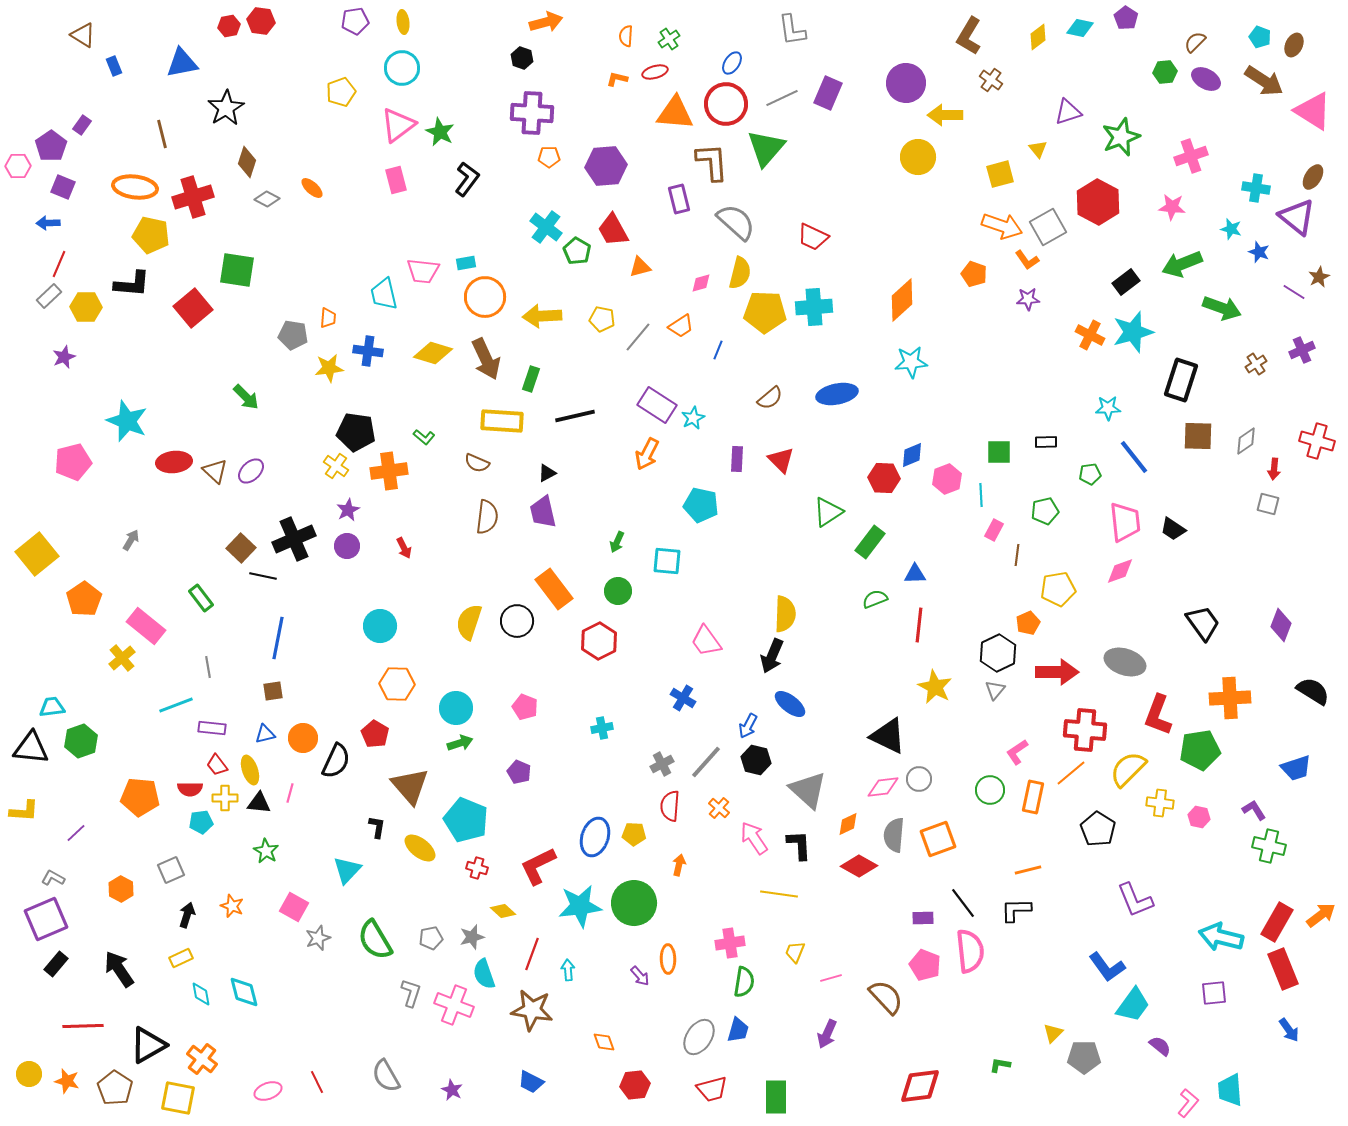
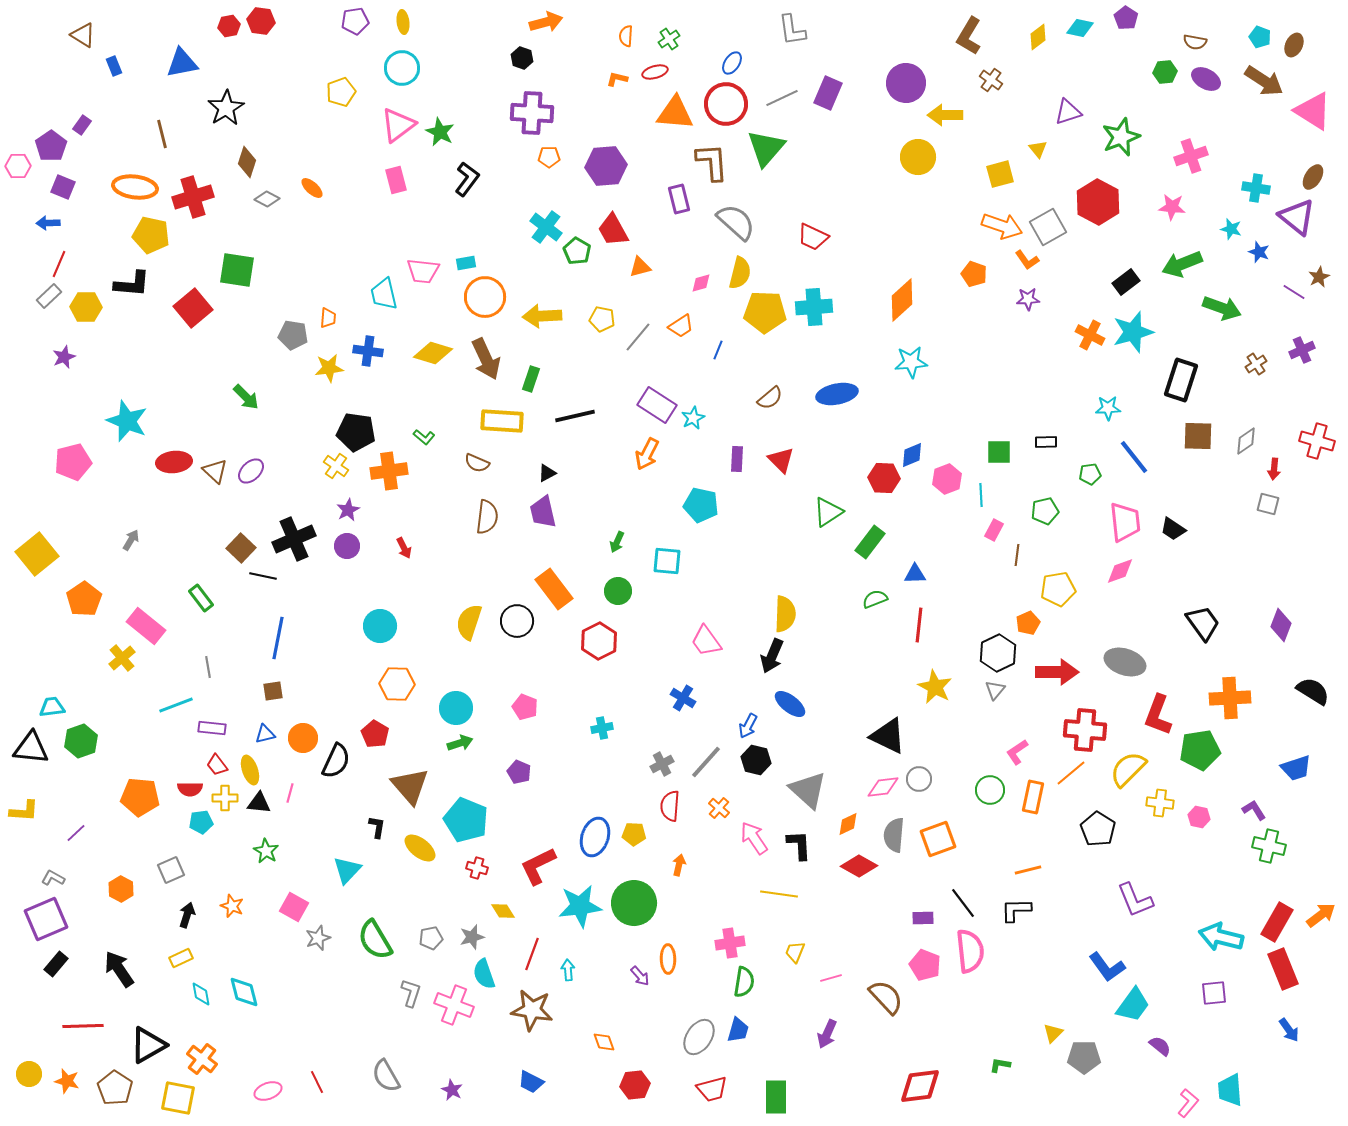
brown semicircle at (1195, 42): rotated 125 degrees counterclockwise
yellow diamond at (503, 911): rotated 15 degrees clockwise
